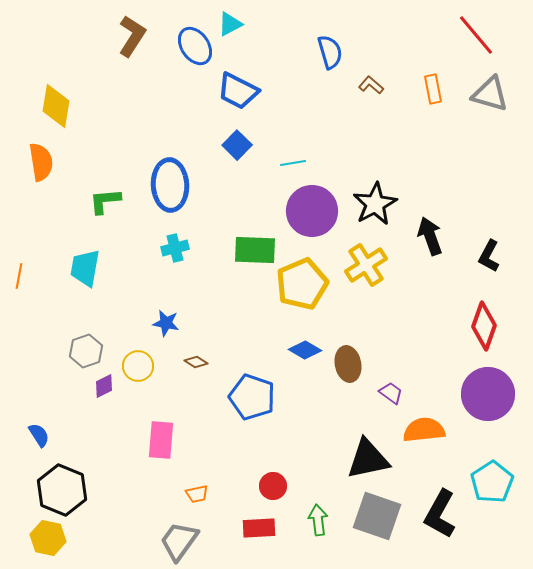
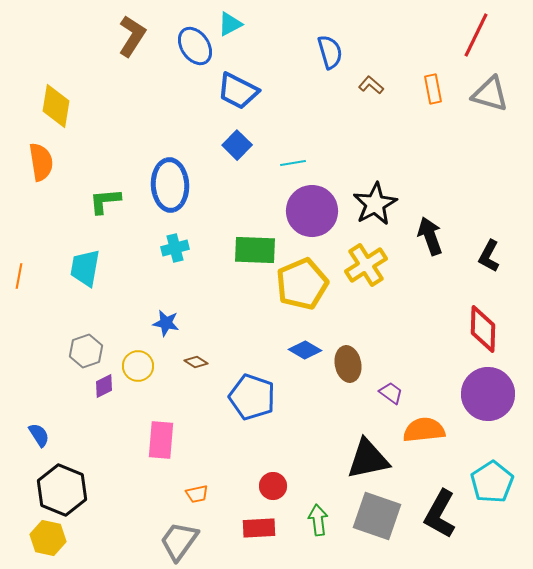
red line at (476, 35): rotated 66 degrees clockwise
red diamond at (484, 326): moved 1 px left, 3 px down; rotated 18 degrees counterclockwise
